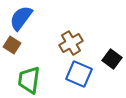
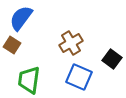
blue square: moved 3 px down
